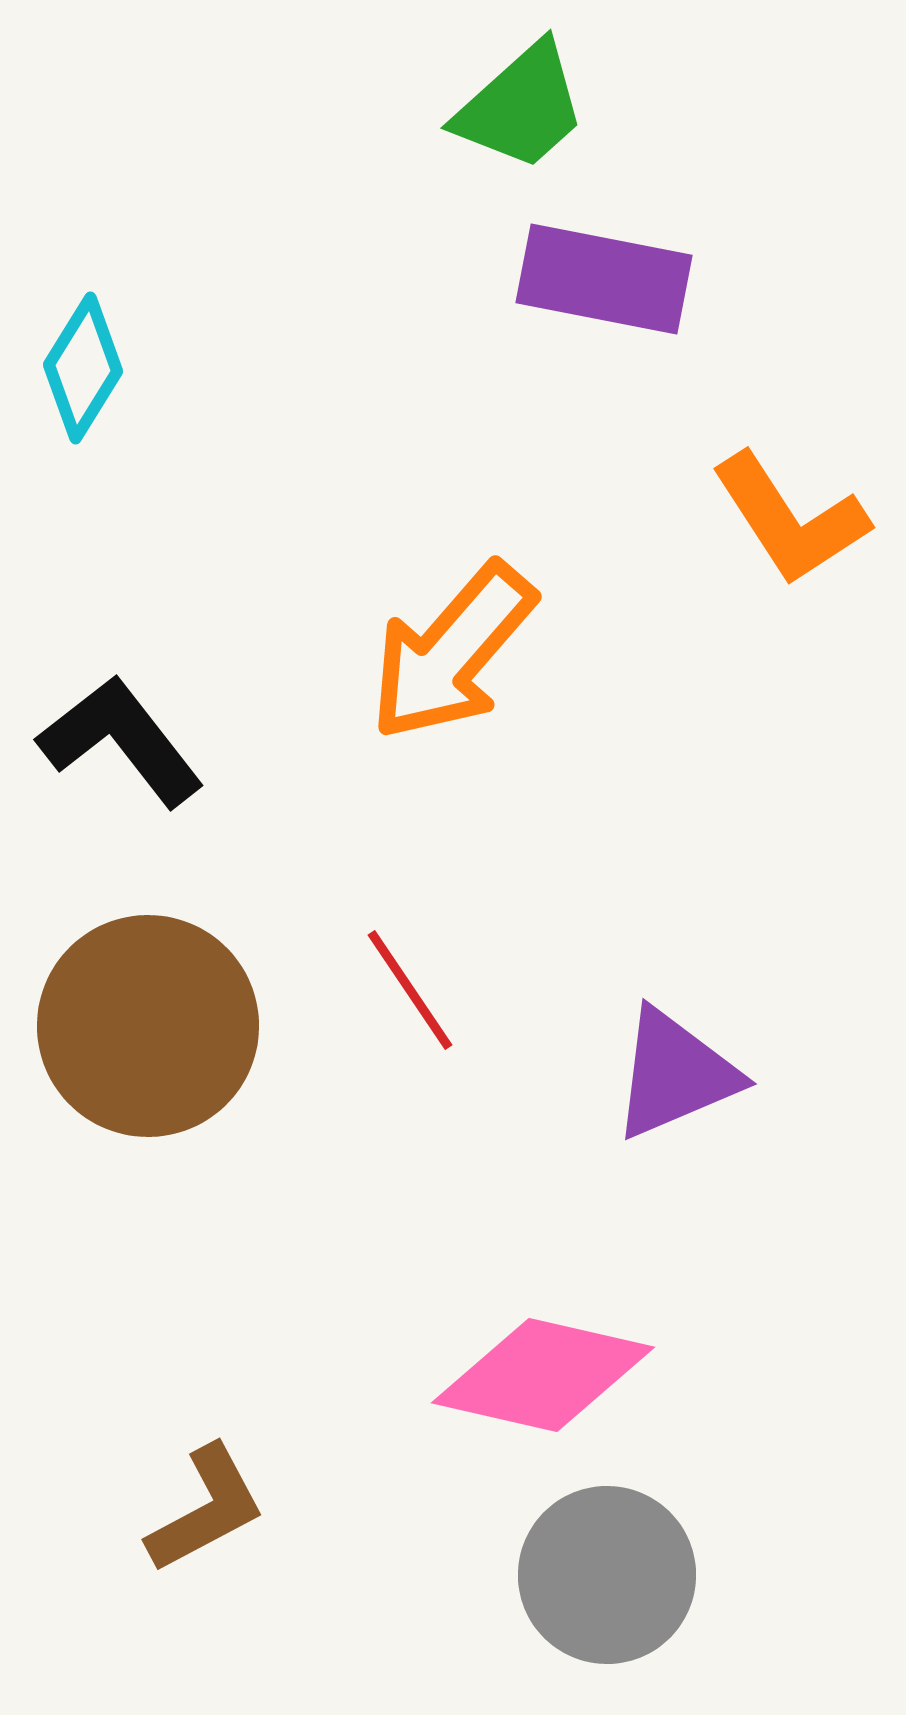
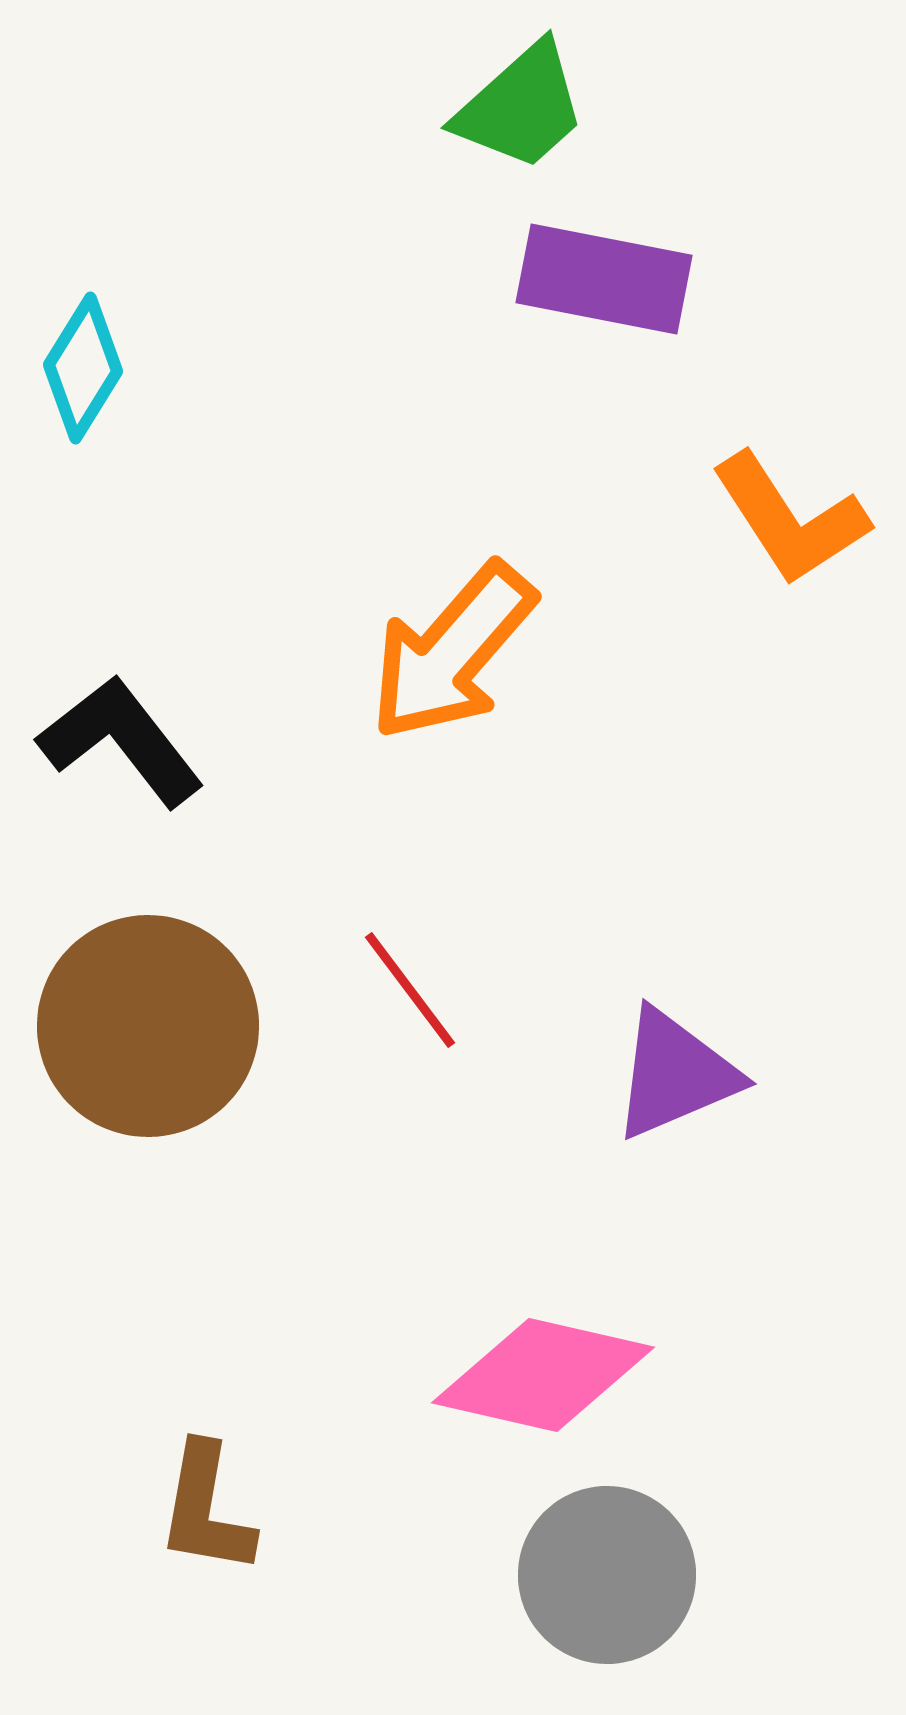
red line: rotated 3 degrees counterclockwise
brown L-shape: rotated 128 degrees clockwise
